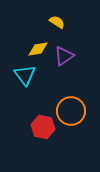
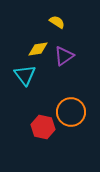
orange circle: moved 1 px down
